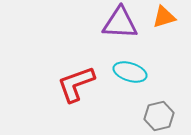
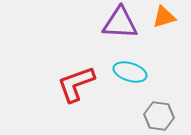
gray hexagon: rotated 20 degrees clockwise
